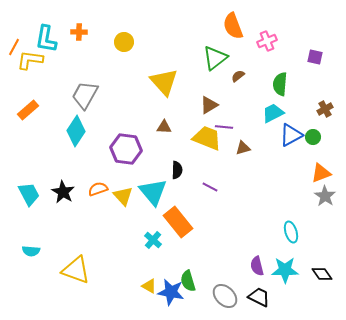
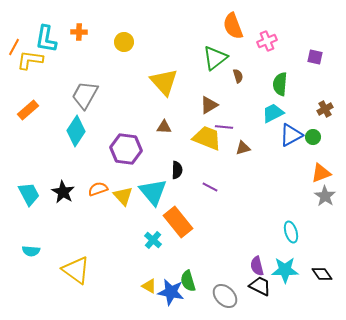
brown semicircle at (238, 76): rotated 112 degrees clockwise
yellow triangle at (76, 270): rotated 16 degrees clockwise
black trapezoid at (259, 297): moved 1 px right, 11 px up
